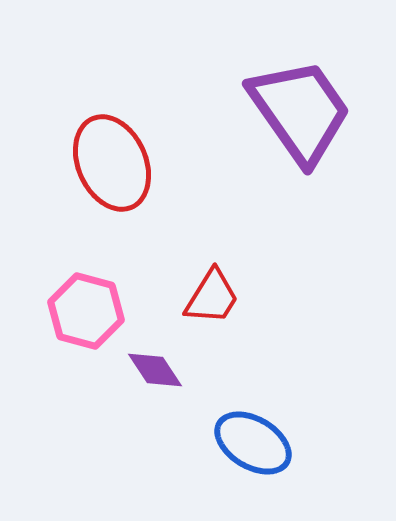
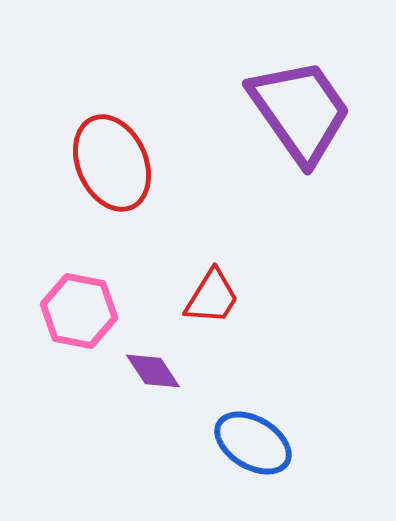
pink hexagon: moved 7 px left; rotated 4 degrees counterclockwise
purple diamond: moved 2 px left, 1 px down
